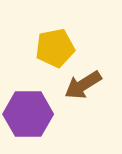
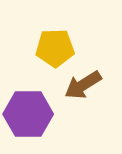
yellow pentagon: rotated 9 degrees clockwise
